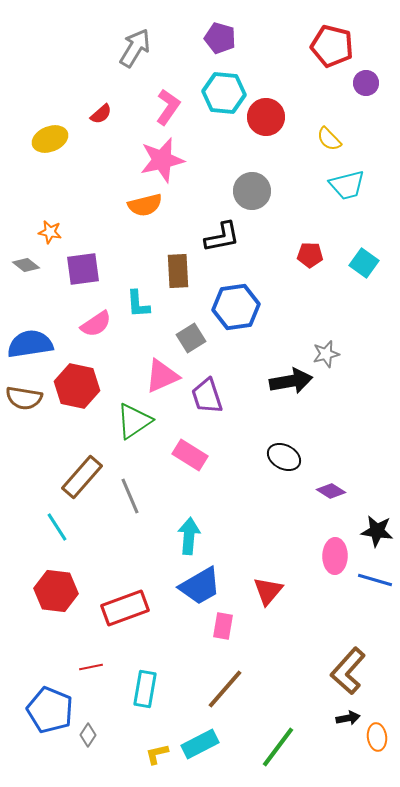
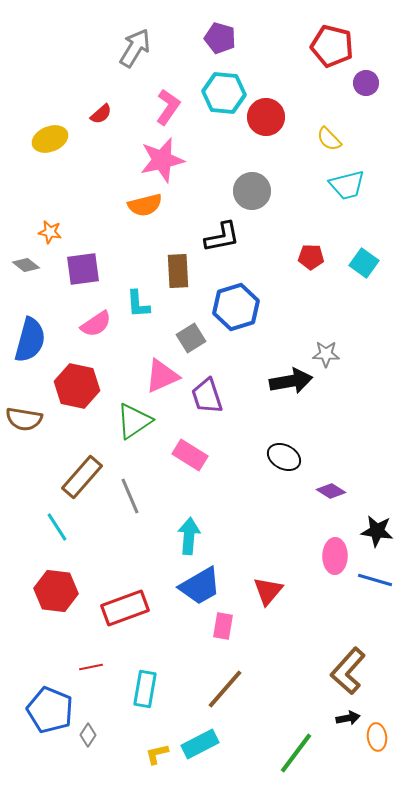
red pentagon at (310, 255): moved 1 px right, 2 px down
blue hexagon at (236, 307): rotated 9 degrees counterclockwise
blue semicircle at (30, 344): moved 4 px up; rotated 114 degrees clockwise
gray star at (326, 354): rotated 16 degrees clockwise
brown semicircle at (24, 398): moved 21 px down
green line at (278, 747): moved 18 px right, 6 px down
